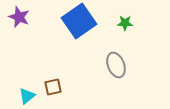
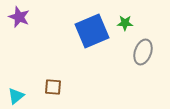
blue square: moved 13 px right, 10 px down; rotated 12 degrees clockwise
gray ellipse: moved 27 px right, 13 px up; rotated 40 degrees clockwise
brown square: rotated 18 degrees clockwise
cyan triangle: moved 11 px left
